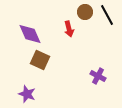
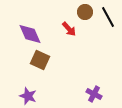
black line: moved 1 px right, 2 px down
red arrow: rotated 28 degrees counterclockwise
purple cross: moved 4 px left, 18 px down
purple star: moved 1 px right, 2 px down
